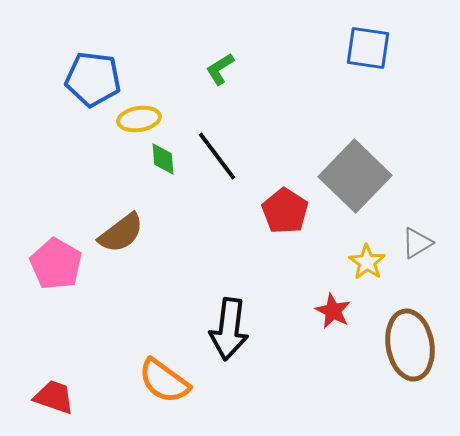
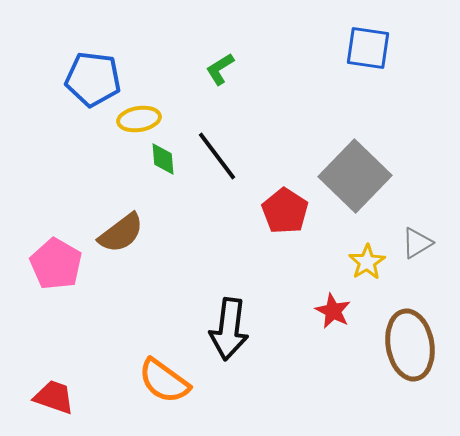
yellow star: rotated 6 degrees clockwise
